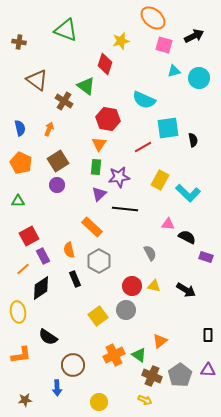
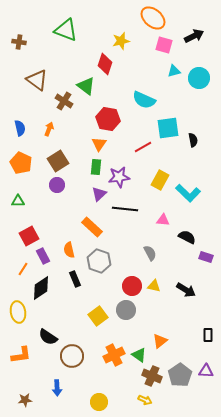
pink triangle at (168, 224): moved 5 px left, 4 px up
gray hexagon at (99, 261): rotated 10 degrees counterclockwise
orange line at (23, 269): rotated 16 degrees counterclockwise
brown circle at (73, 365): moved 1 px left, 9 px up
purple triangle at (208, 370): moved 2 px left, 1 px down
